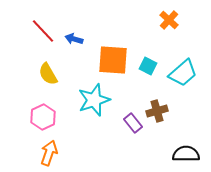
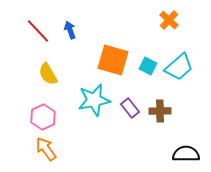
red line: moved 5 px left
blue arrow: moved 4 px left, 9 px up; rotated 54 degrees clockwise
orange square: rotated 12 degrees clockwise
cyan trapezoid: moved 4 px left, 6 px up
cyan star: rotated 8 degrees clockwise
brown cross: moved 3 px right; rotated 15 degrees clockwise
purple rectangle: moved 3 px left, 15 px up
orange arrow: moved 3 px left, 4 px up; rotated 55 degrees counterclockwise
